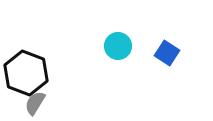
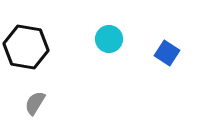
cyan circle: moved 9 px left, 7 px up
black hexagon: moved 26 px up; rotated 12 degrees counterclockwise
